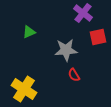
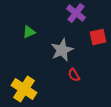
purple cross: moved 7 px left
gray star: moved 4 px left; rotated 20 degrees counterclockwise
